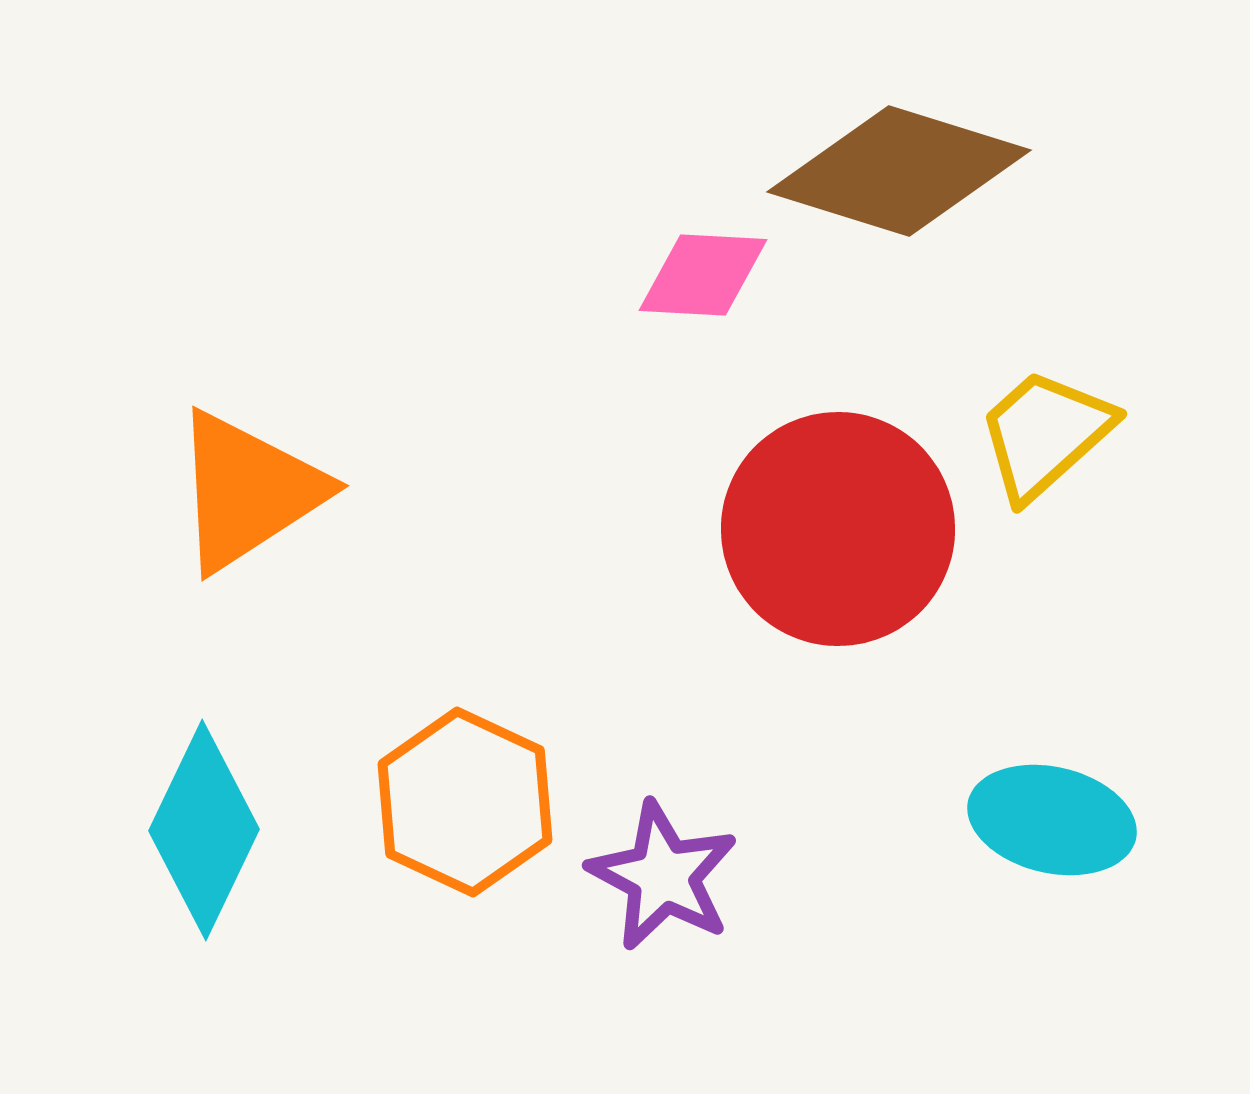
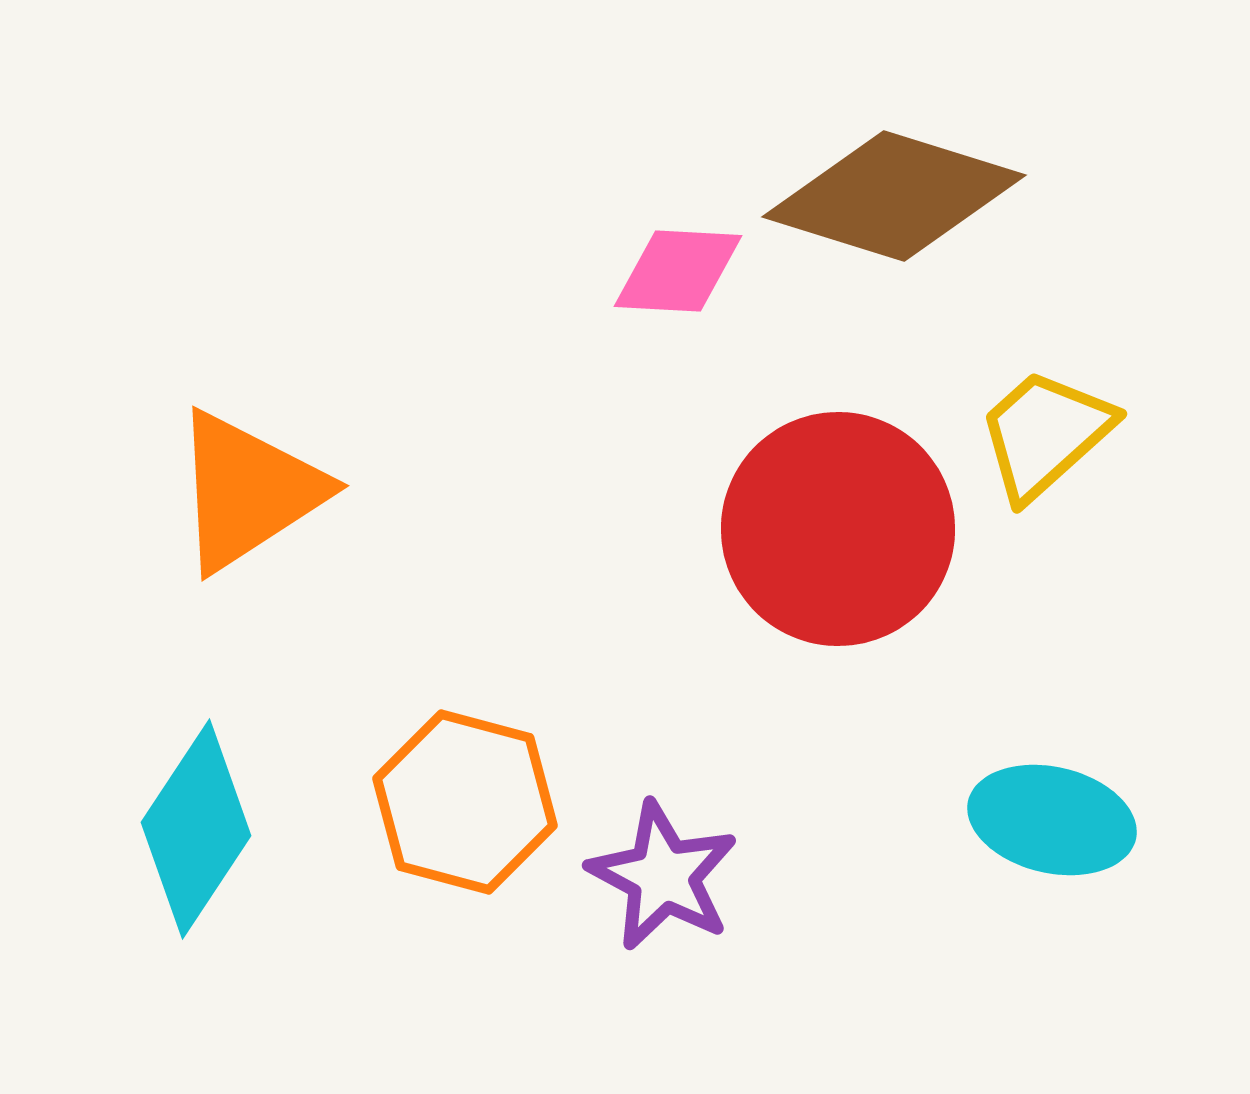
brown diamond: moved 5 px left, 25 px down
pink diamond: moved 25 px left, 4 px up
orange hexagon: rotated 10 degrees counterclockwise
cyan diamond: moved 8 px left, 1 px up; rotated 8 degrees clockwise
